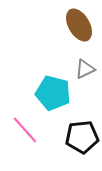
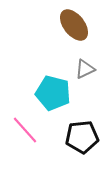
brown ellipse: moved 5 px left; rotated 8 degrees counterclockwise
